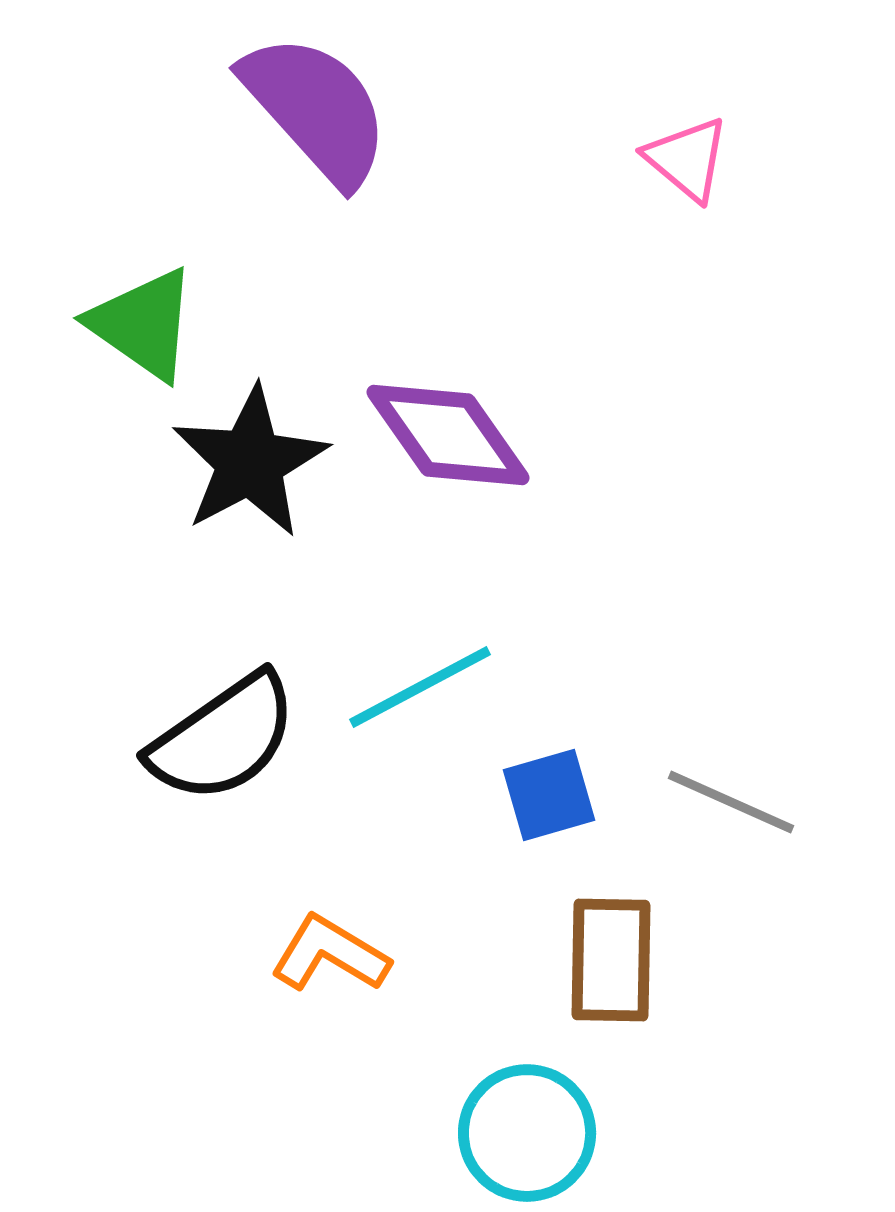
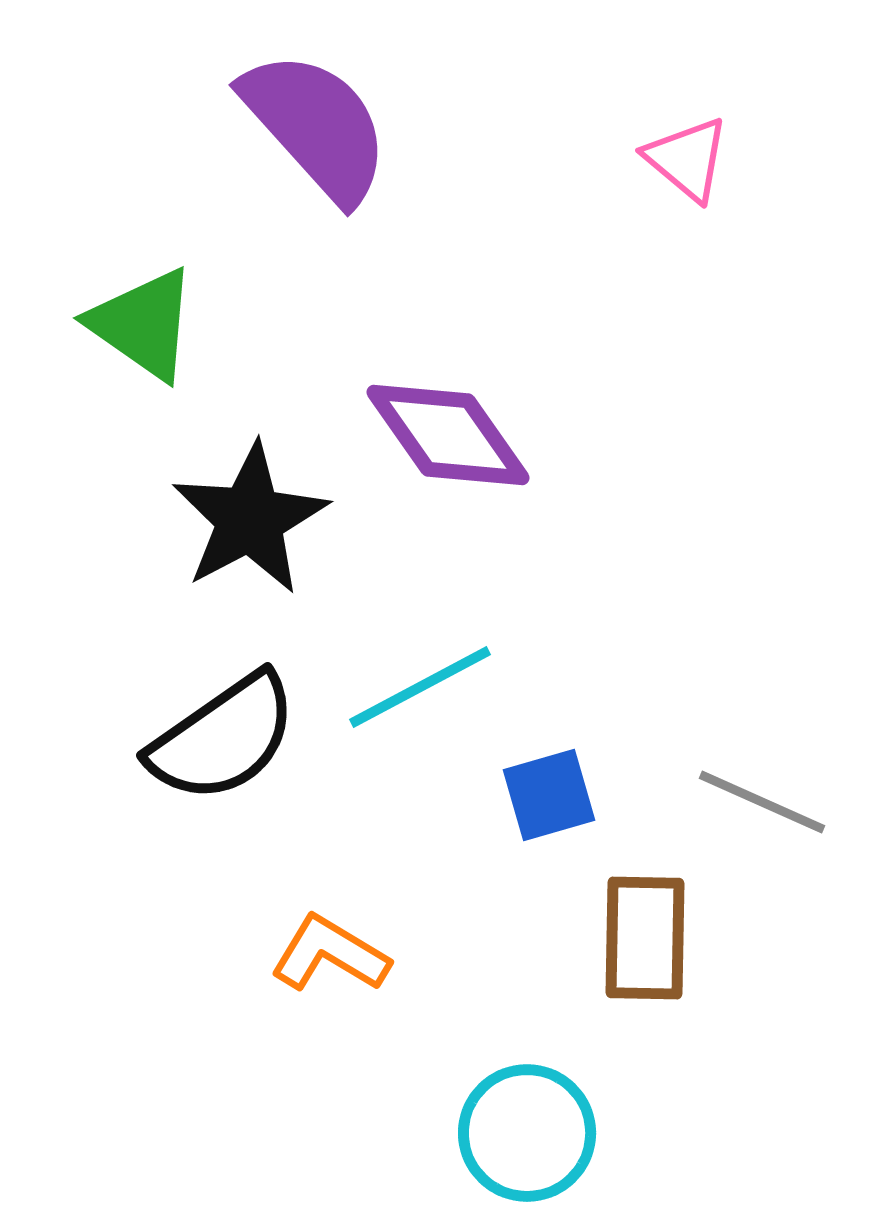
purple semicircle: moved 17 px down
black star: moved 57 px down
gray line: moved 31 px right
brown rectangle: moved 34 px right, 22 px up
